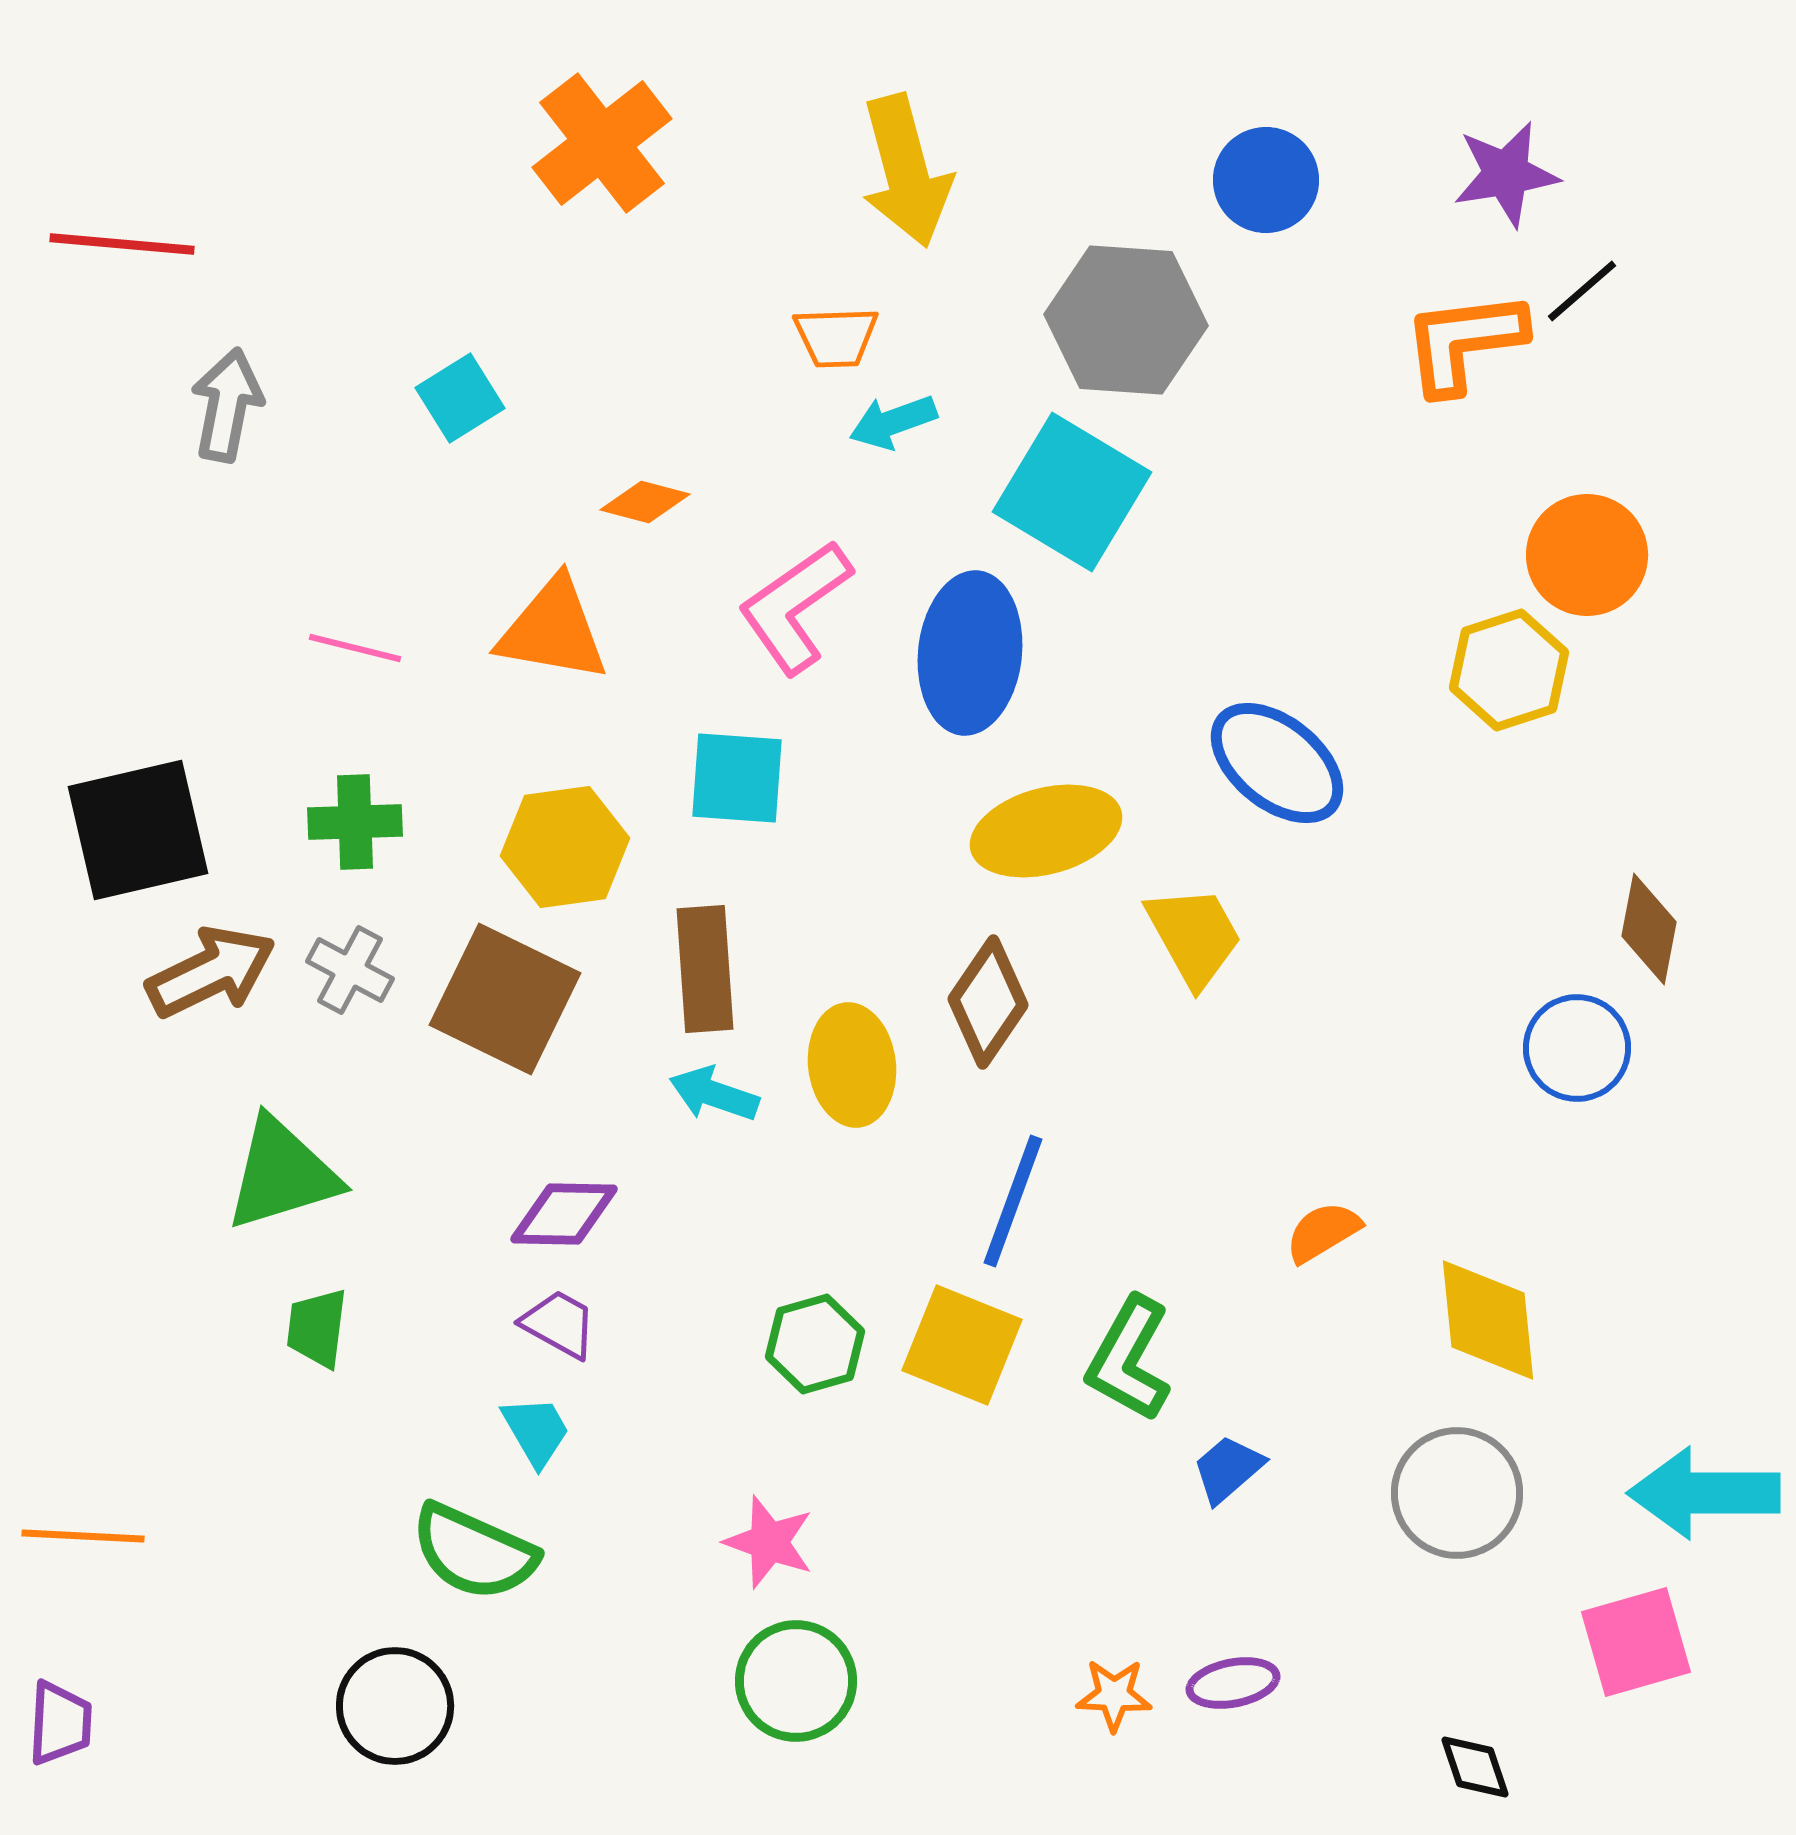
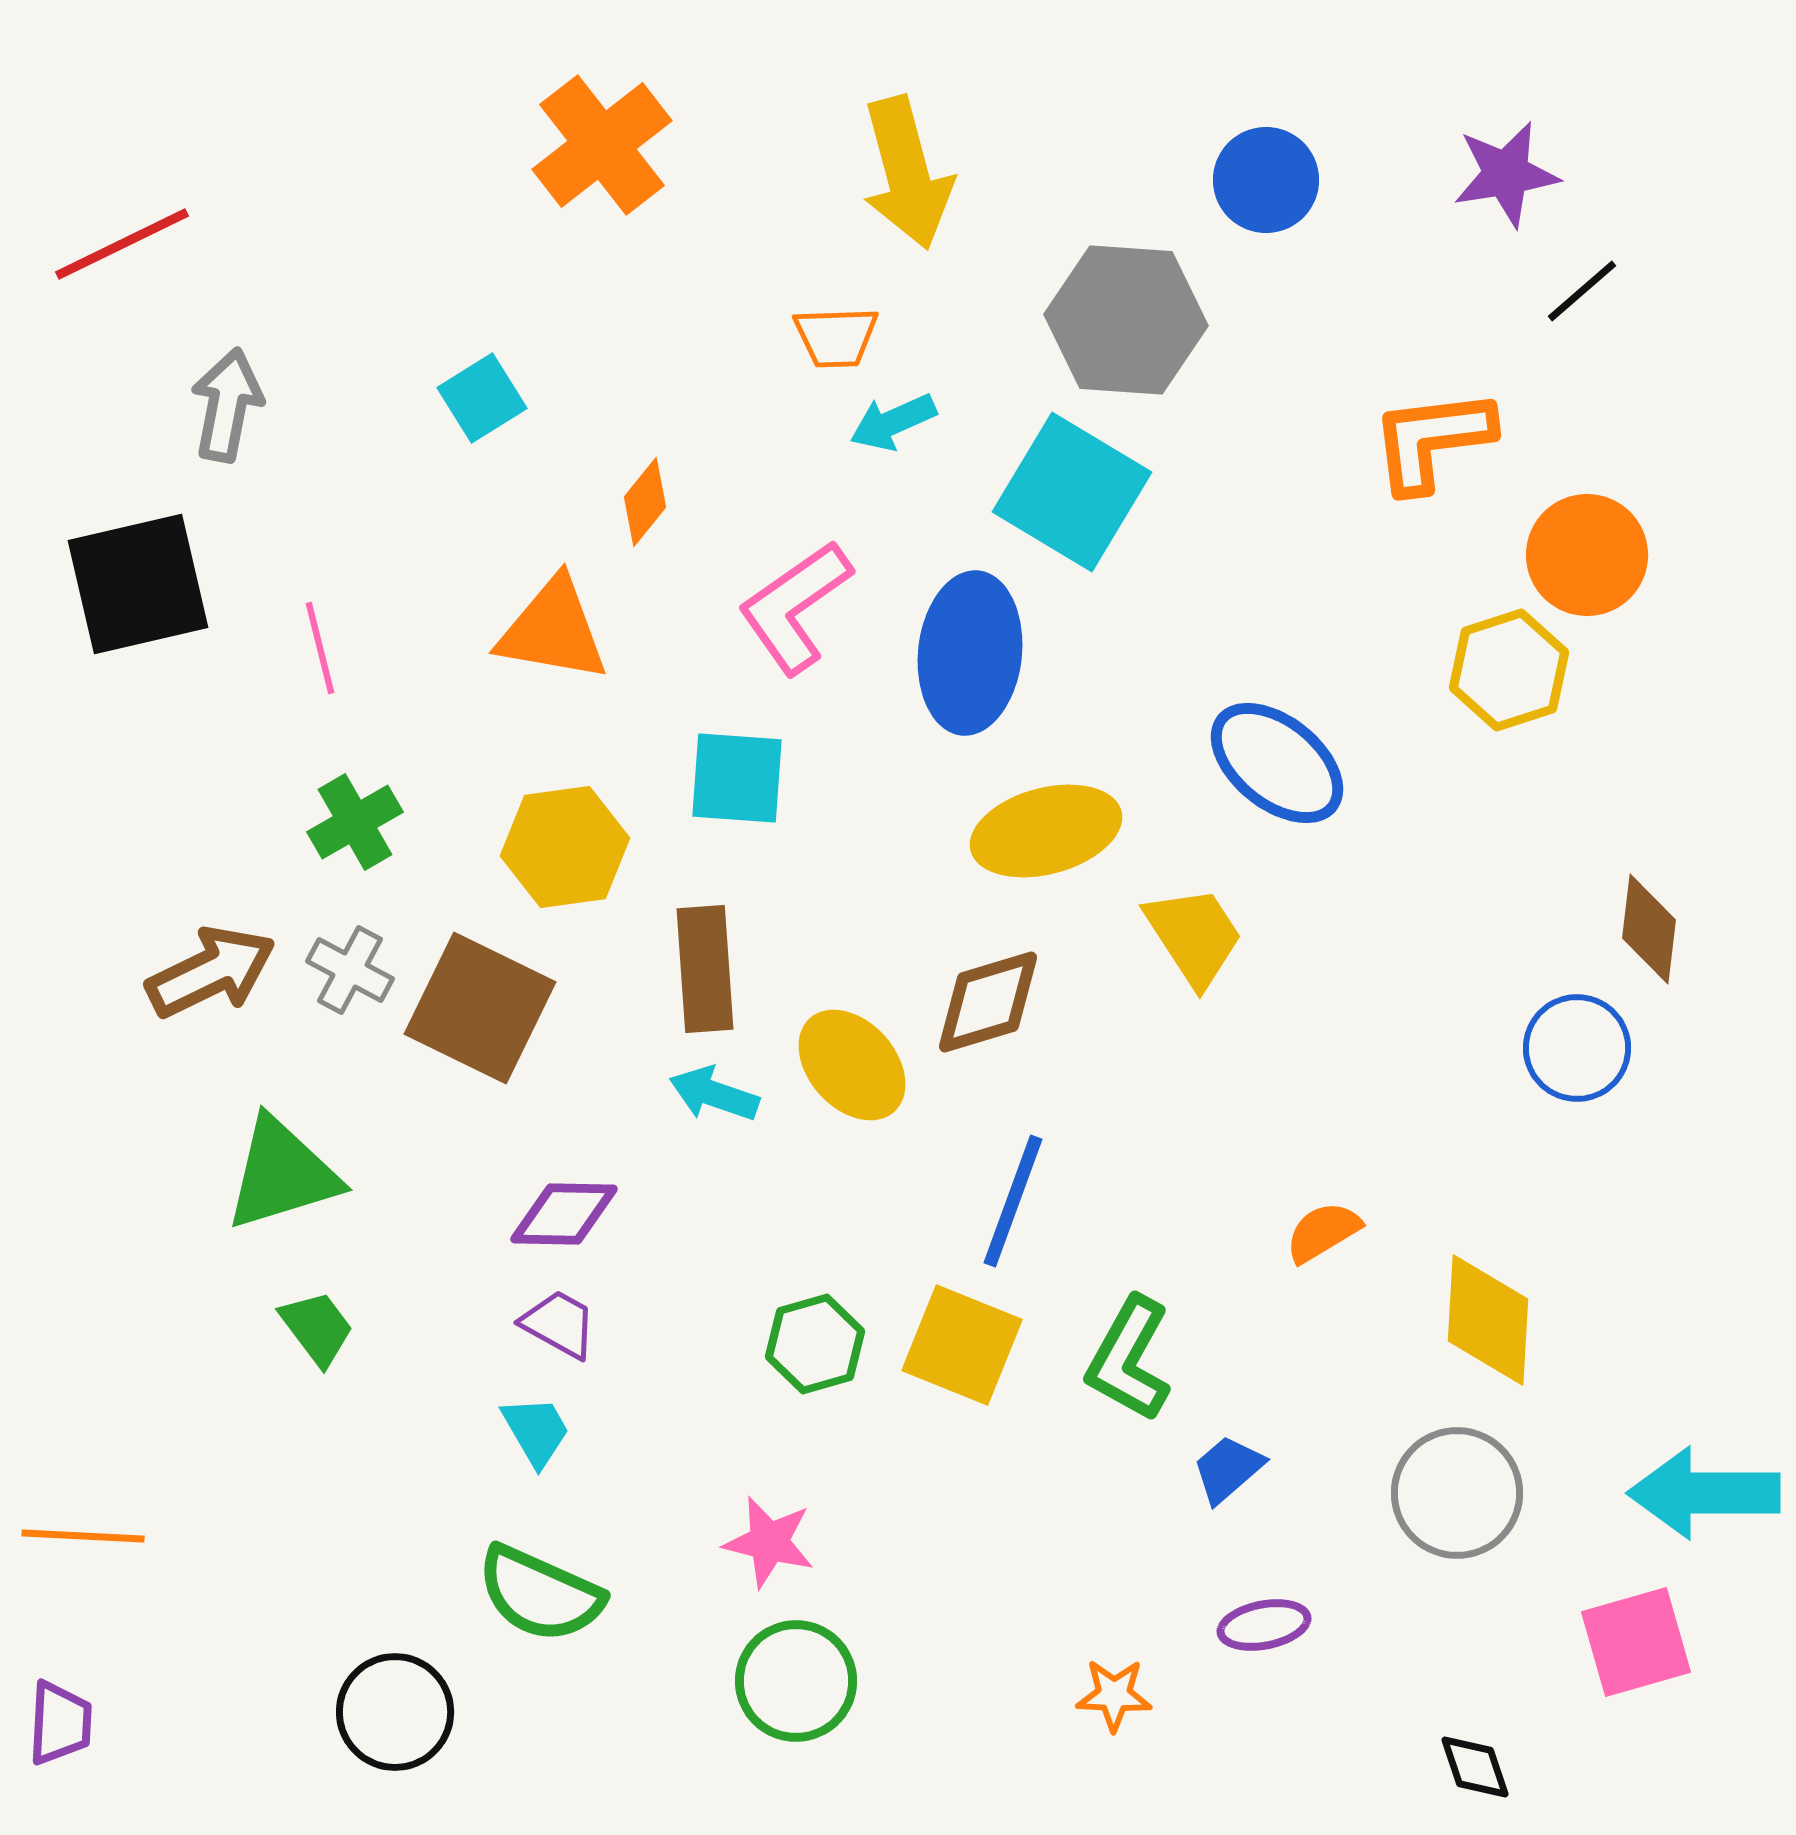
orange cross at (602, 143): moved 2 px down
yellow arrow at (906, 171): moved 1 px right, 2 px down
red line at (122, 244): rotated 31 degrees counterclockwise
orange L-shape at (1464, 342): moved 32 px left, 98 px down
cyan square at (460, 398): moved 22 px right
cyan arrow at (893, 422): rotated 4 degrees counterclockwise
orange diamond at (645, 502): rotated 66 degrees counterclockwise
pink line at (355, 648): moved 35 px left; rotated 62 degrees clockwise
green cross at (355, 822): rotated 28 degrees counterclockwise
black square at (138, 830): moved 246 px up
brown diamond at (1649, 929): rotated 4 degrees counterclockwise
yellow trapezoid at (1194, 936): rotated 4 degrees counterclockwise
brown square at (505, 999): moved 25 px left, 9 px down
brown diamond at (988, 1002): rotated 39 degrees clockwise
yellow ellipse at (852, 1065): rotated 35 degrees counterclockwise
yellow diamond at (1488, 1320): rotated 9 degrees clockwise
green trapezoid at (317, 1328): rotated 136 degrees clockwise
pink star at (769, 1542): rotated 6 degrees counterclockwise
green semicircle at (474, 1552): moved 66 px right, 42 px down
purple ellipse at (1233, 1683): moved 31 px right, 58 px up
black circle at (395, 1706): moved 6 px down
